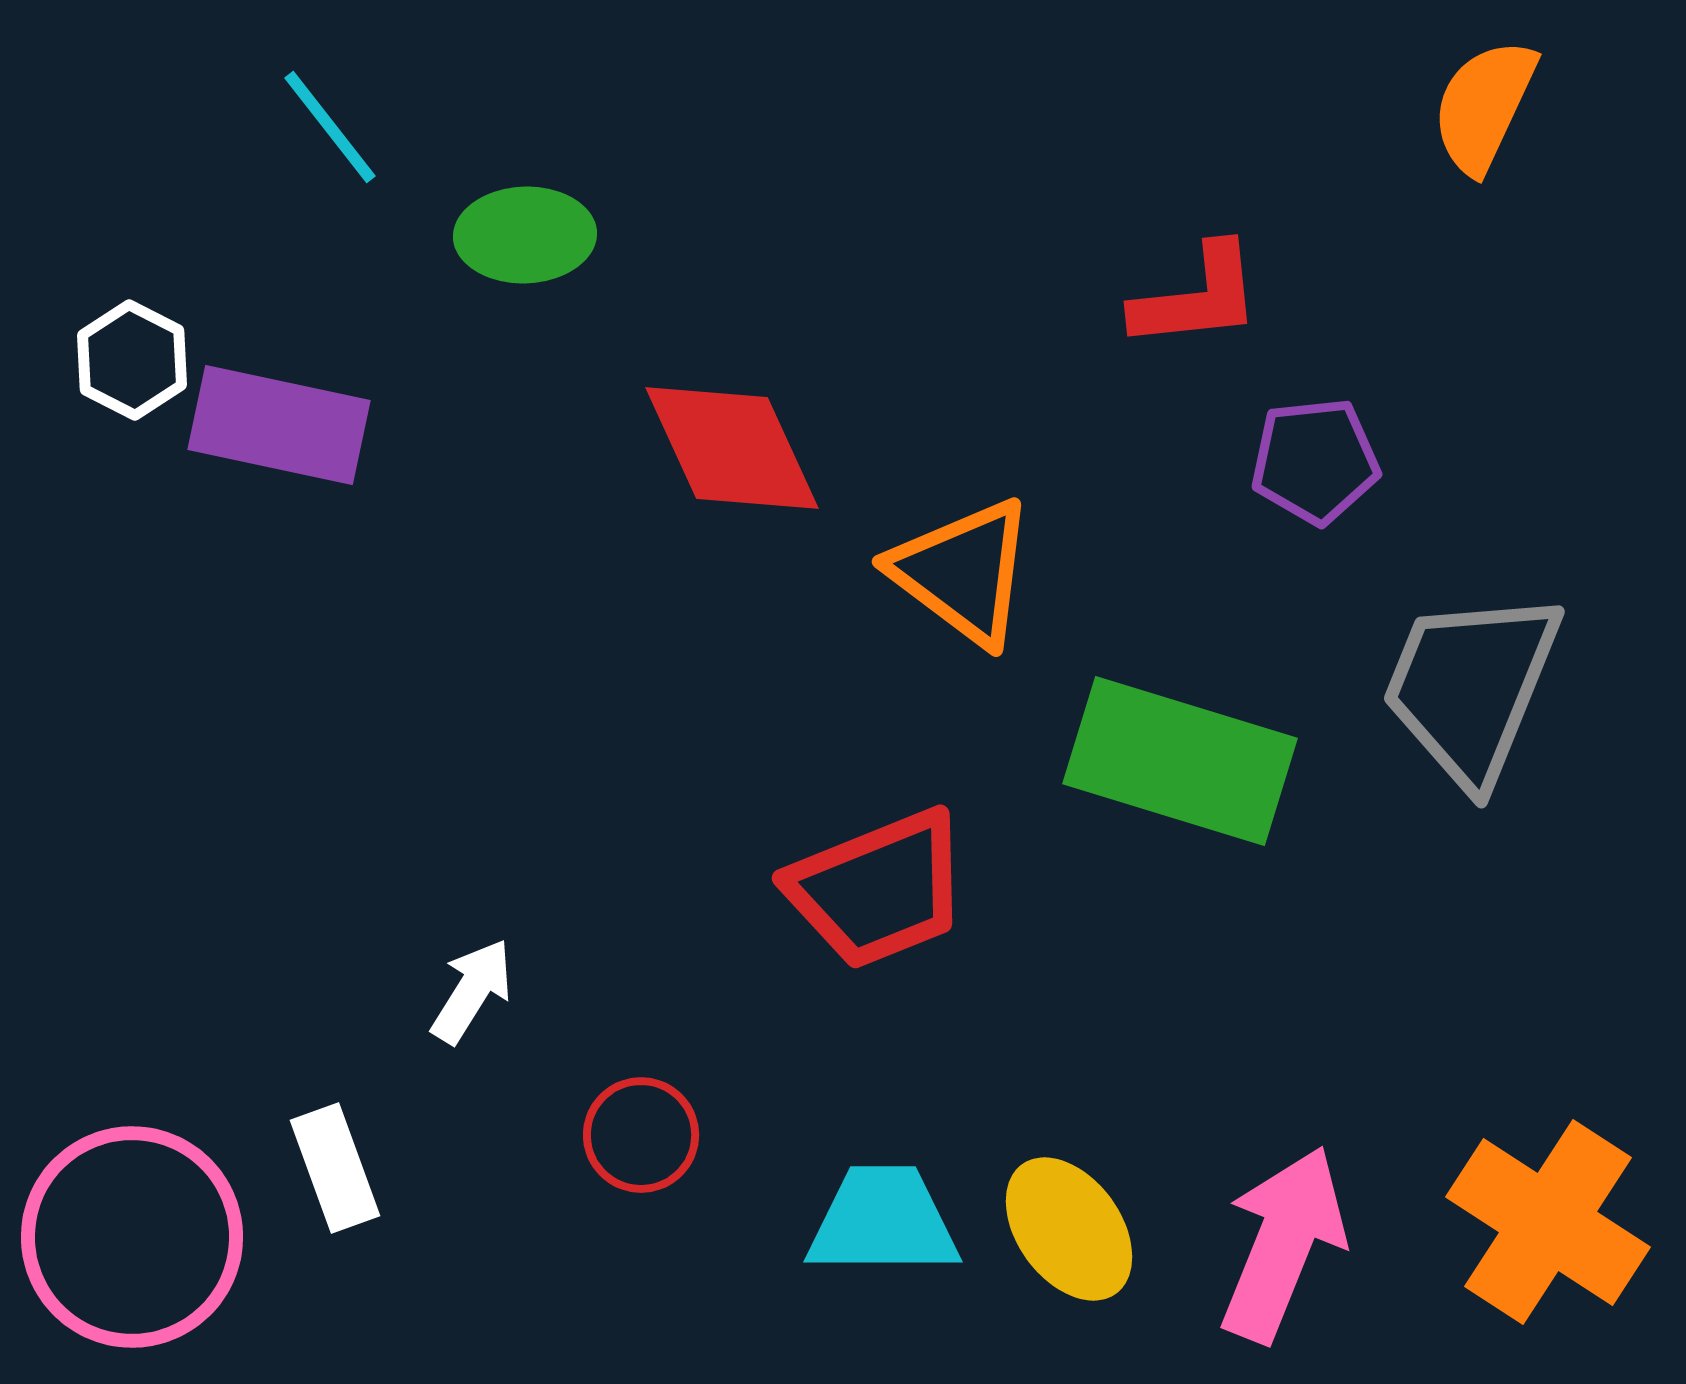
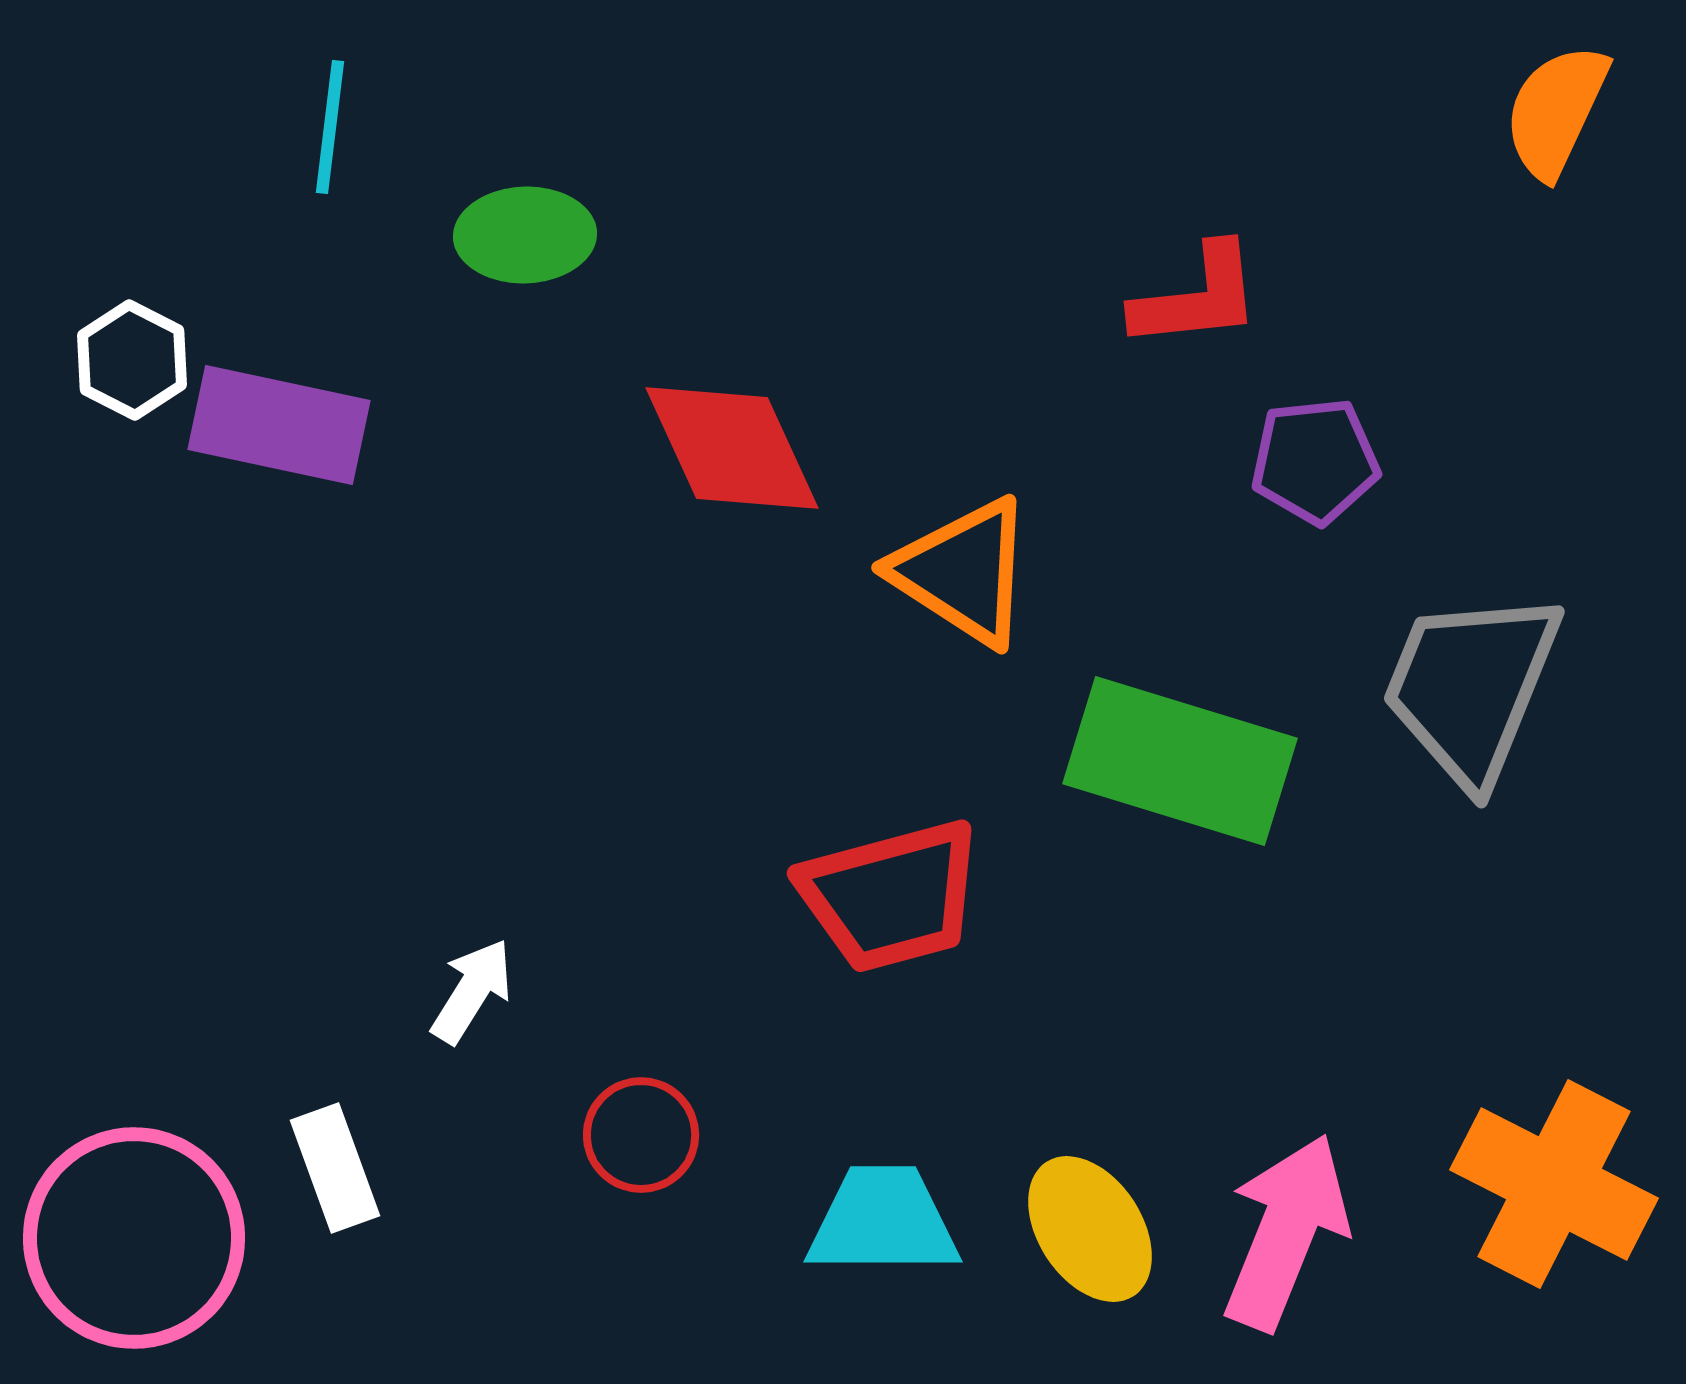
orange semicircle: moved 72 px right, 5 px down
cyan line: rotated 45 degrees clockwise
orange triangle: rotated 4 degrees counterclockwise
red trapezoid: moved 13 px right, 7 px down; rotated 7 degrees clockwise
orange cross: moved 6 px right, 38 px up; rotated 6 degrees counterclockwise
yellow ellipse: moved 21 px right; rotated 3 degrees clockwise
pink circle: moved 2 px right, 1 px down
pink arrow: moved 3 px right, 12 px up
